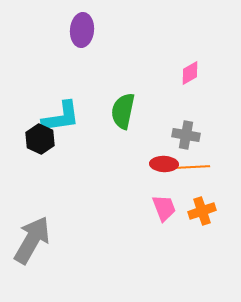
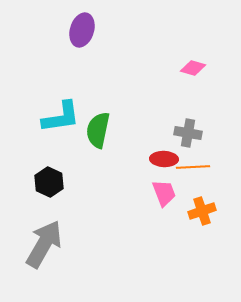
purple ellipse: rotated 12 degrees clockwise
pink diamond: moved 3 px right, 5 px up; rotated 45 degrees clockwise
green semicircle: moved 25 px left, 19 px down
gray cross: moved 2 px right, 2 px up
black hexagon: moved 9 px right, 43 px down
red ellipse: moved 5 px up
pink trapezoid: moved 15 px up
gray arrow: moved 12 px right, 4 px down
